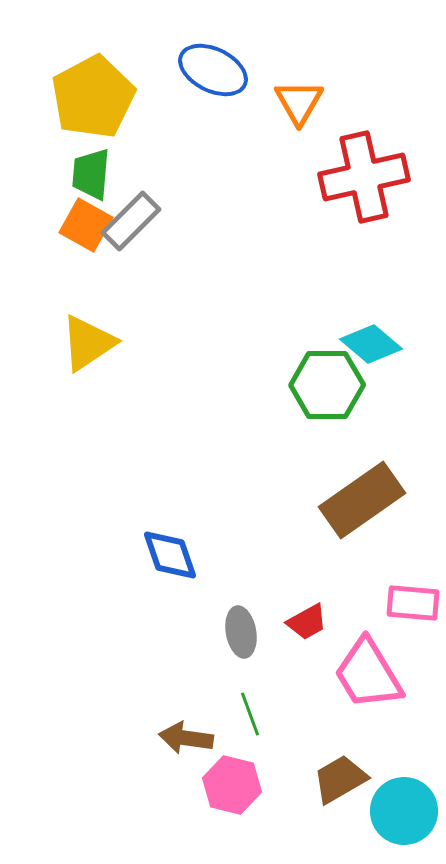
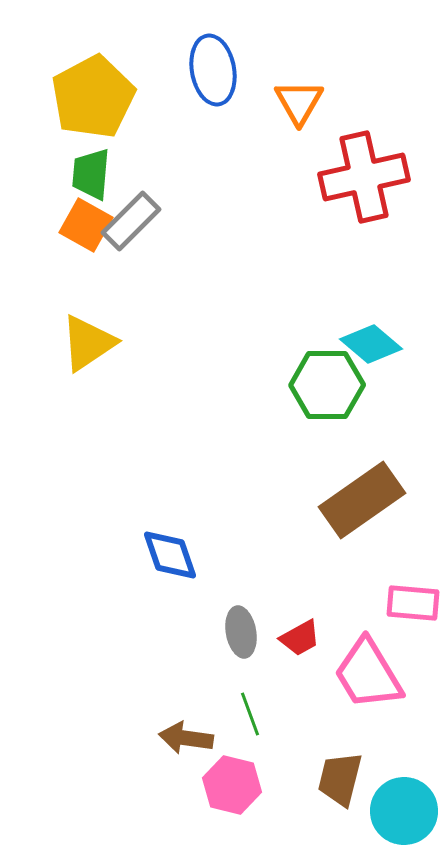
blue ellipse: rotated 54 degrees clockwise
red trapezoid: moved 7 px left, 16 px down
brown trapezoid: rotated 46 degrees counterclockwise
